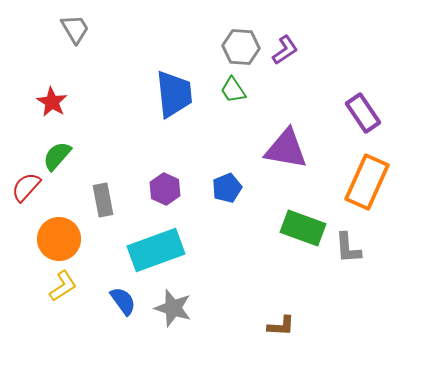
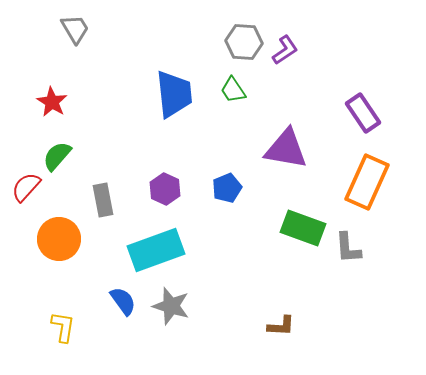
gray hexagon: moved 3 px right, 5 px up
yellow L-shape: moved 41 px down; rotated 48 degrees counterclockwise
gray star: moved 2 px left, 2 px up
